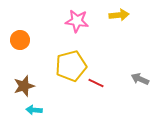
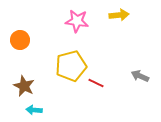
gray arrow: moved 3 px up
brown star: rotated 30 degrees counterclockwise
